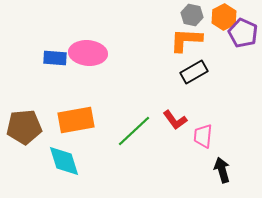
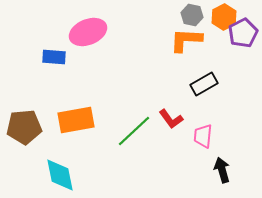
purple pentagon: rotated 20 degrees clockwise
pink ellipse: moved 21 px up; rotated 27 degrees counterclockwise
blue rectangle: moved 1 px left, 1 px up
black rectangle: moved 10 px right, 12 px down
red L-shape: moved 4 px left, 1 px up
cyan diamond: moved 4 px left, 14 px down; rotated 6 degrees clockwise
